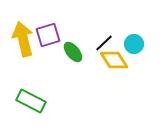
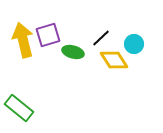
yellow arrow: moved 1 px down
black line: moved 3 px left, 5 px up
green ellipse: rotated 35 degrees counterclockwise
green rectangle: moved 12 px left, 7 px down; rotated 12 degrees clockwise
